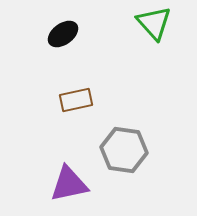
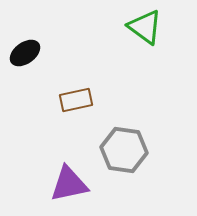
green triangle: moved 9 px left, 4 px down; rotated 12 degrees counterclockwise
black ellipse: moved 38 px left, 19 px down
